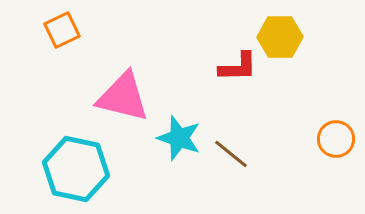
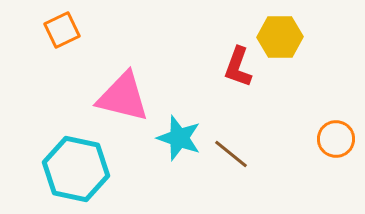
red L-shape: rotated 111 degrees clockwise
